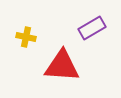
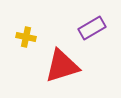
red triangle: rotated 21 degrees counterclockwise
